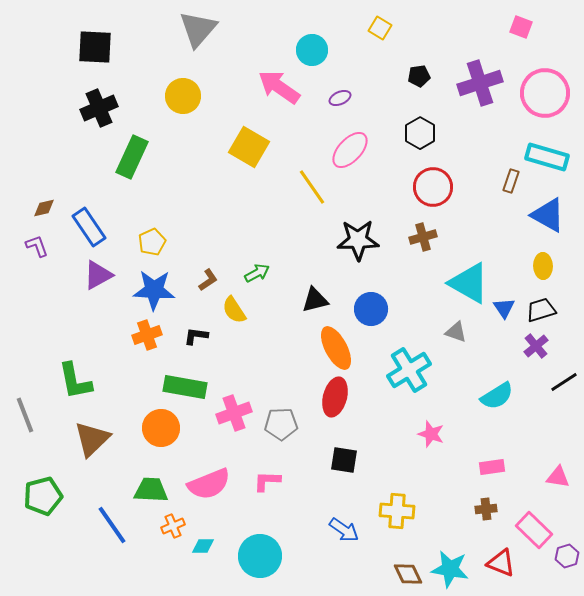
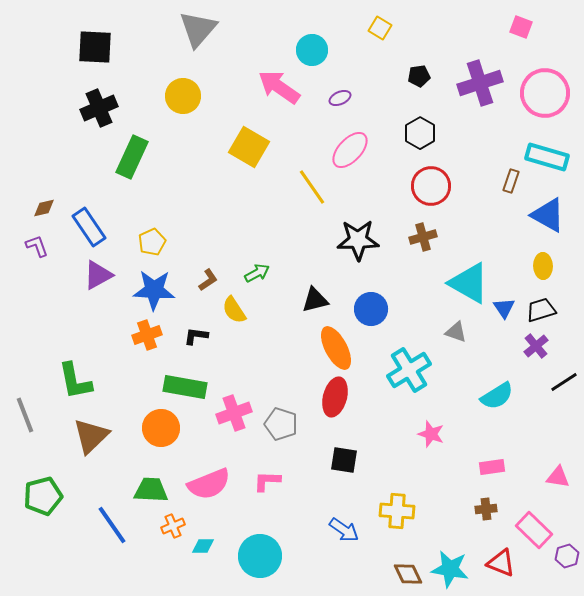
red circle at (433, 187): moved 2 px left, 1 px up
gray pentagon at (281, 424): rotated 20 degrees clockwise
brown triangle at (92, 439): moved 1 px left, 3 px up
